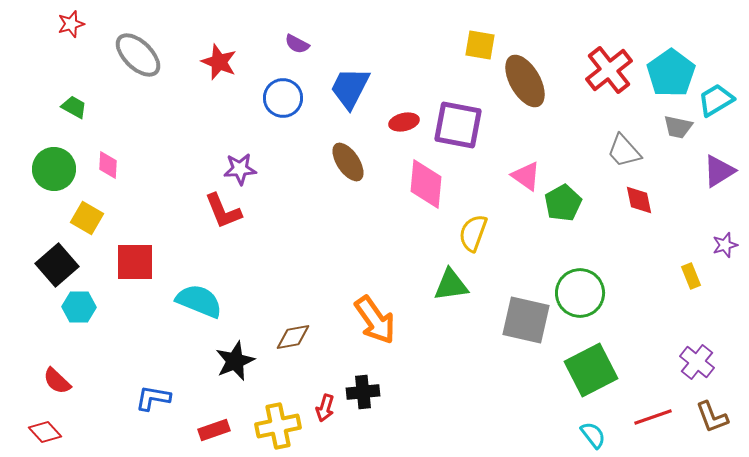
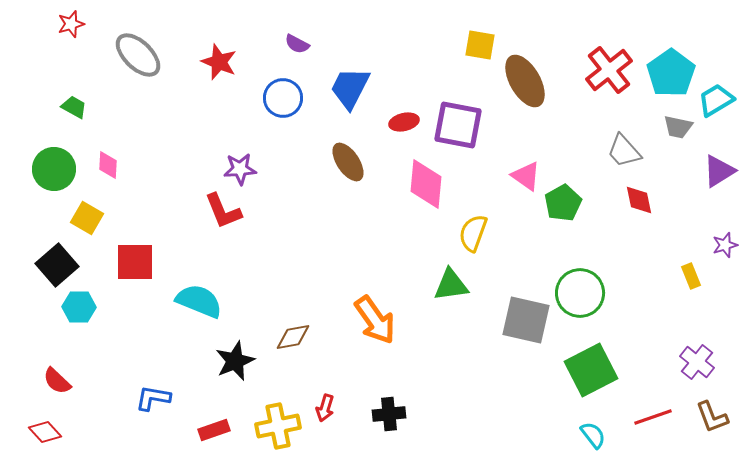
black cross at (363, 392): moved 26 px right, 22 px down
